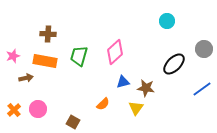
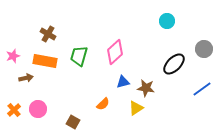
brown cross: rotated 28 degrees clockwise
yellow triangle: rotated 21 degrees clockwise
